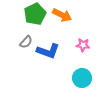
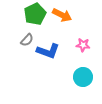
gray semicircle: moved 1 px right, 2 px up
cyan circle: moved 1 px right, 1 px up
